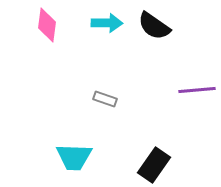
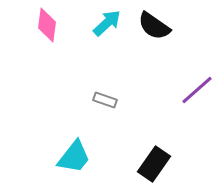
cyan arrow: rotated 44 degrees counterclockwise
purple line: rotated 36 degrees counterclockwise
gray rectangle: moved 1 px down
cyan trapezoid: rotated 54 degrees counterclockwise
black rectangle: moved 1 px up
